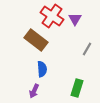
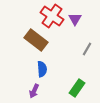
green rectangle: rotated 18 degrees clockwise
